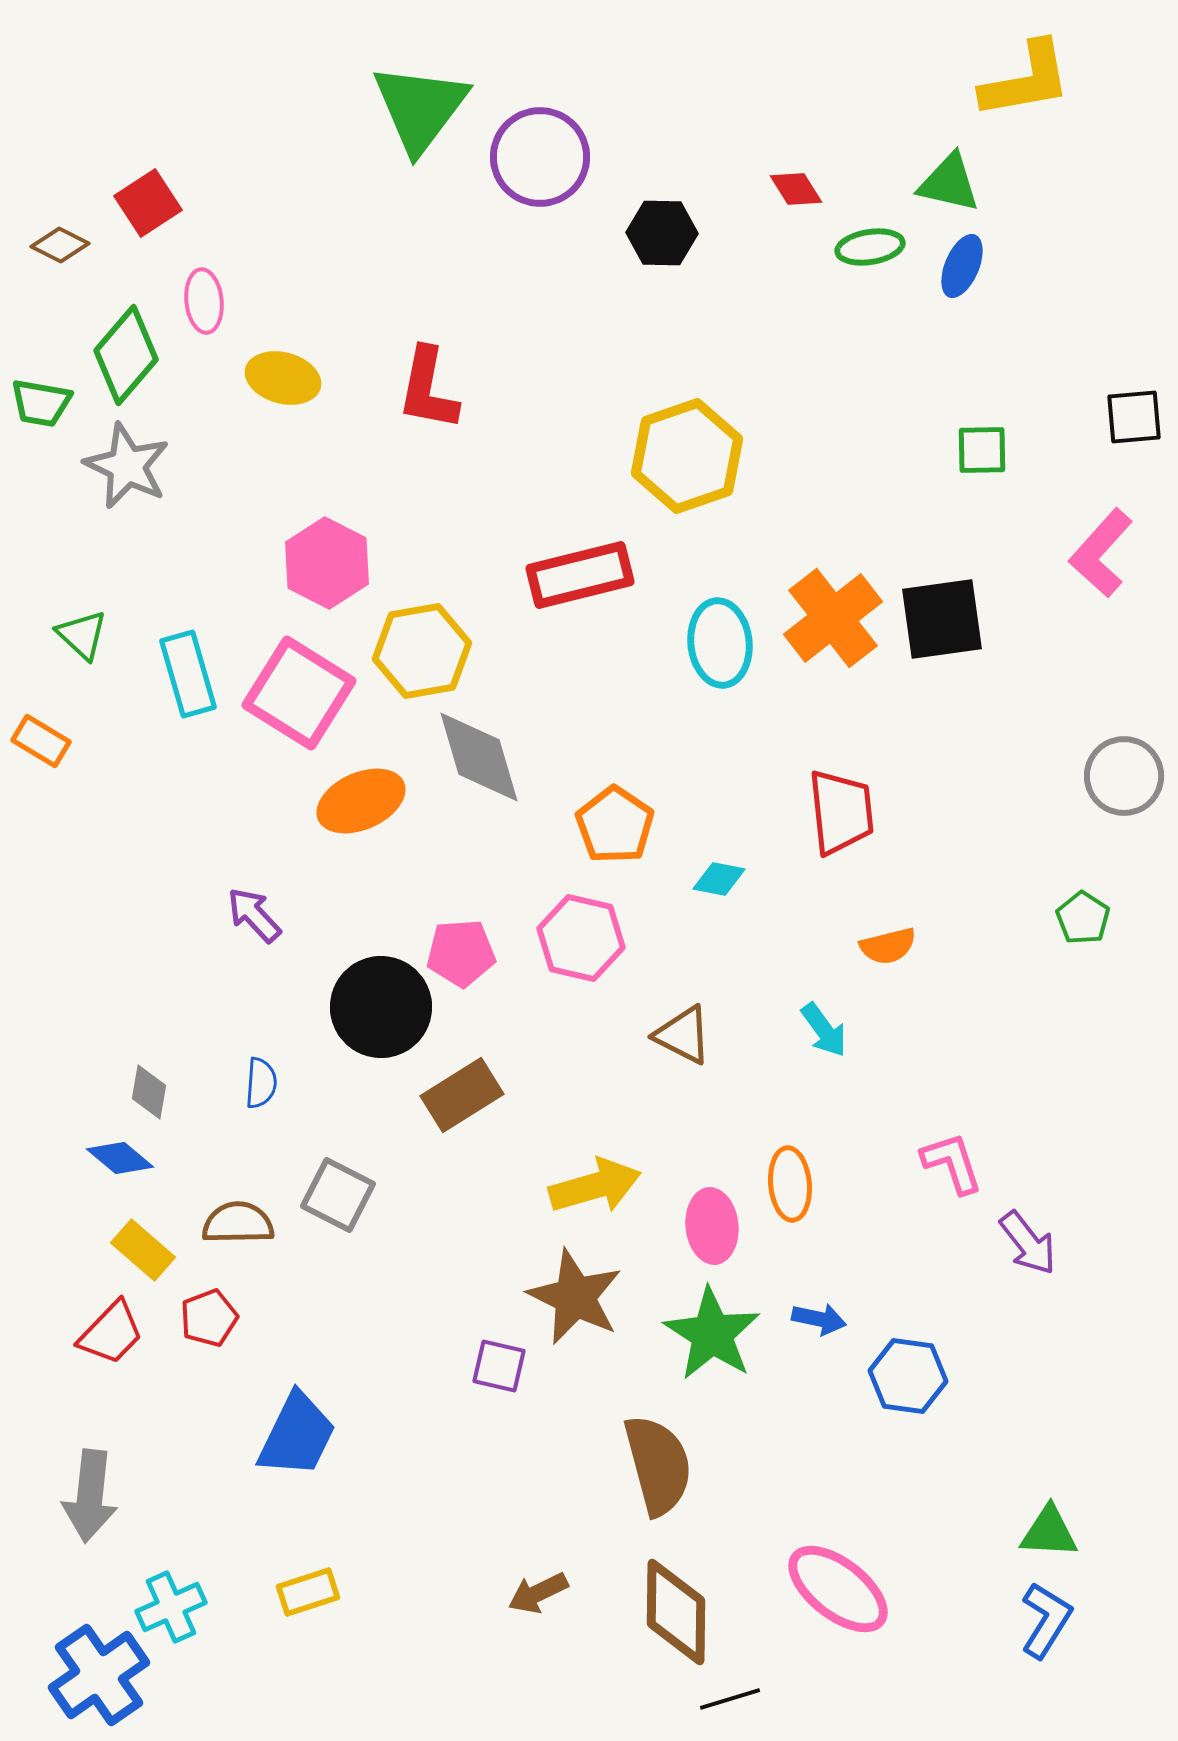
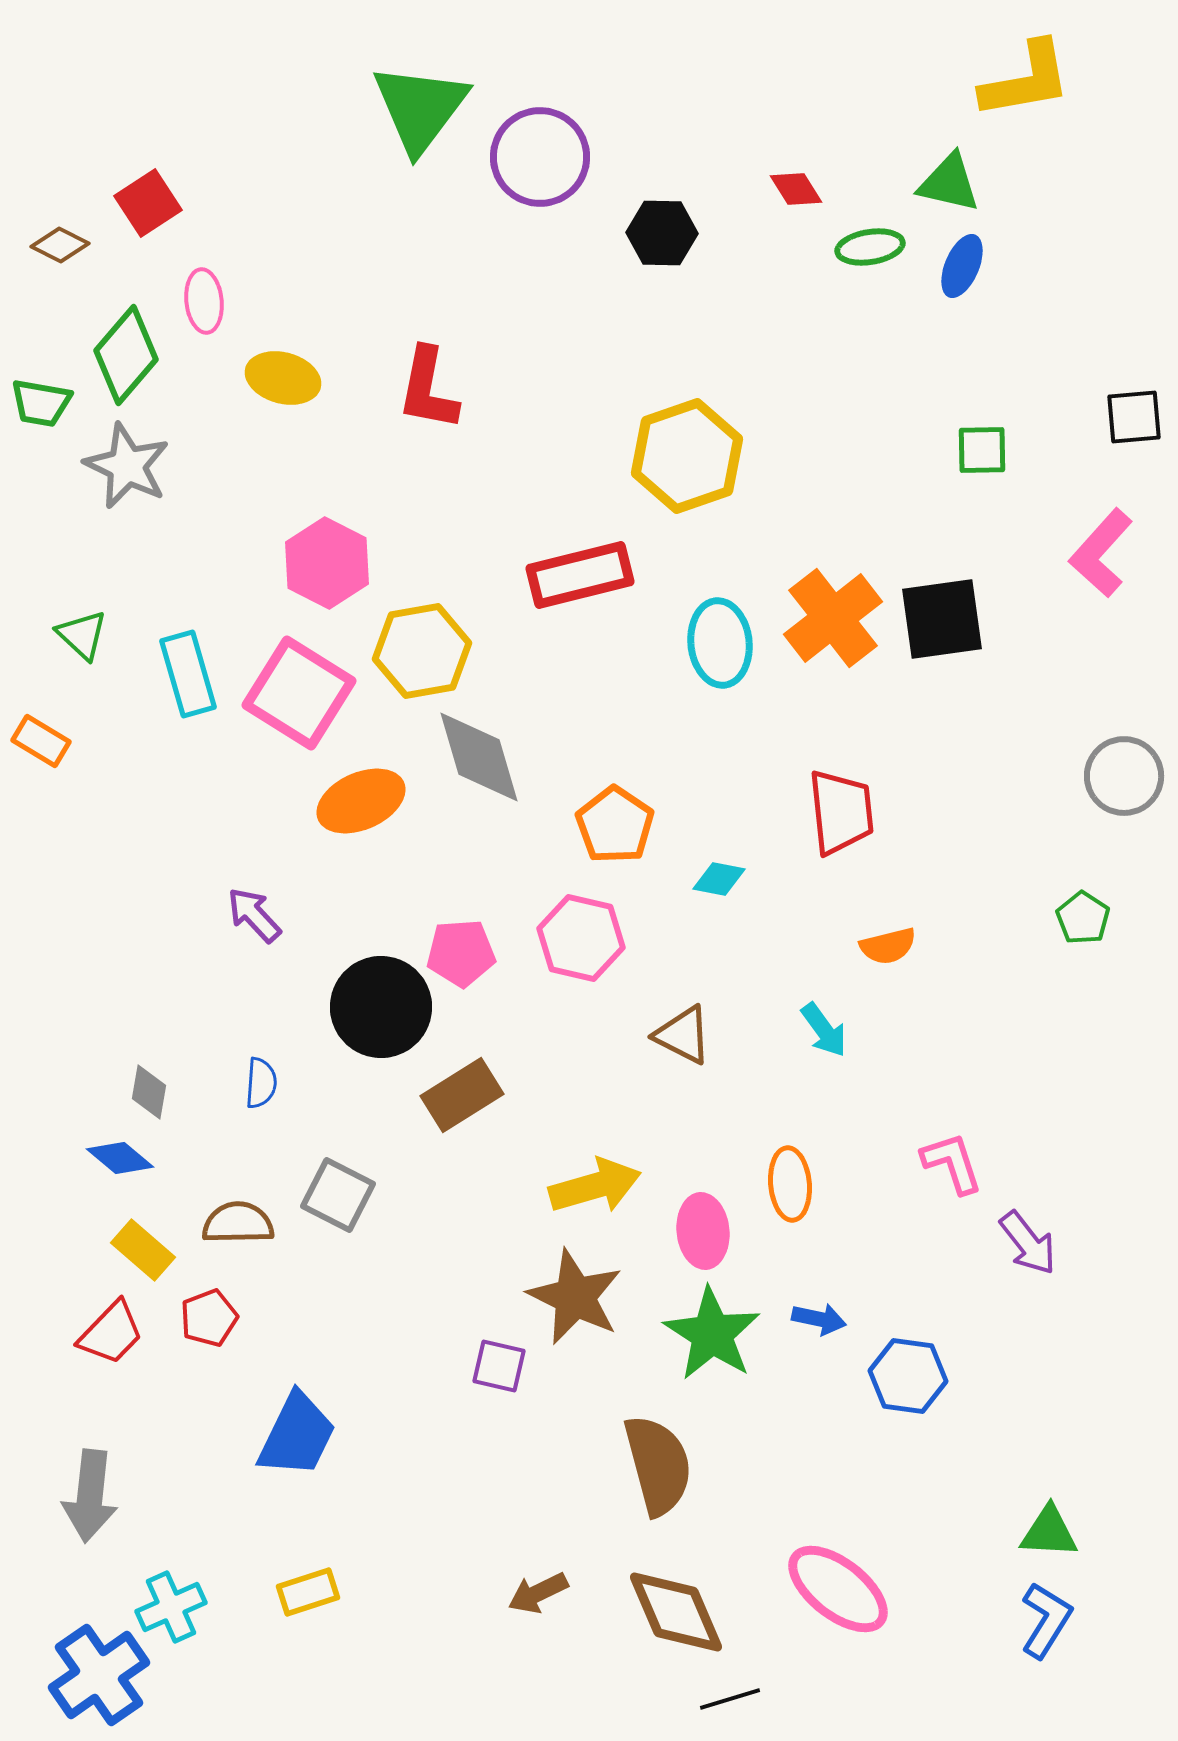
pink ellipse at (712, 1226): moved 9 px left, 5 px down
brown diamond at (676, 1612): rotated 24 degrees counterclockwise
